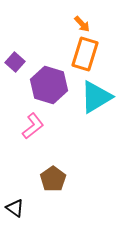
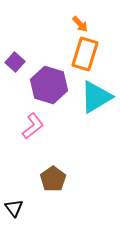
orange arrow: moved 2 px left
black triangle: moved 1 px left; rotated 18 degrees clockwise
